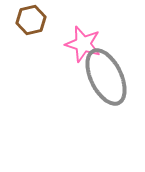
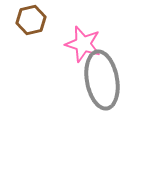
gray ellipse: moved 4 px left, 3 px down; rotated 16 degrees clockwise
